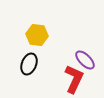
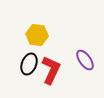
purple ellipse: rotated 10 degrees clockwise
red L-shape: moved 23 px left, 9 px up
